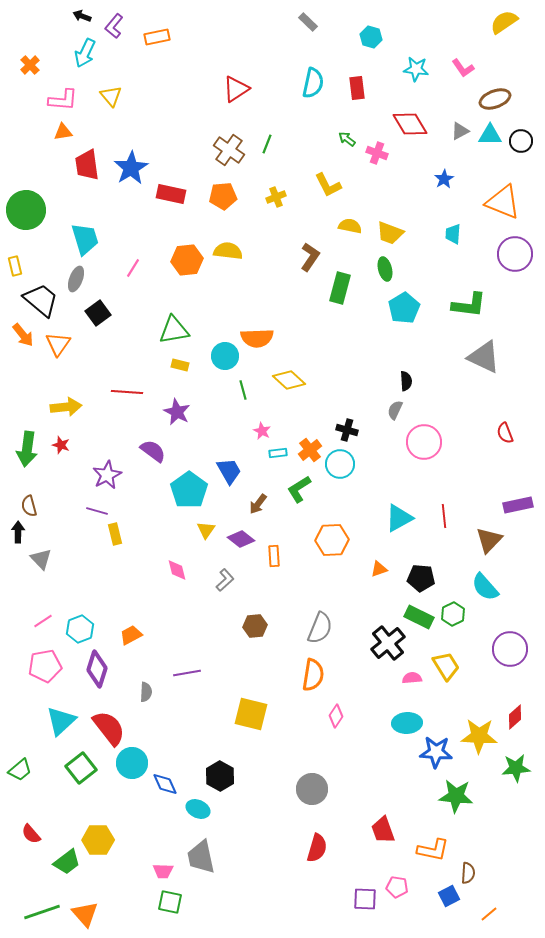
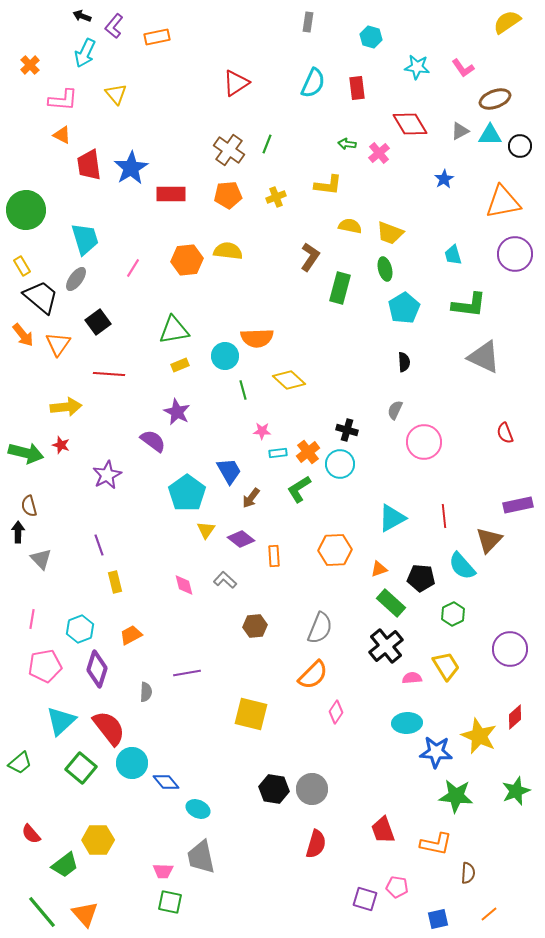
gray rectangle at (308, 22): rotated 54 degrees clockwise
yellow semicircle at (504, 22): moved 3 px right
cyan star at (416, 69): moved 1 px right, 2 px up
cyan semicircle at (313, 83): rotated 12 degrees clockwise
red triangle at (236, 89): moved 6 px up
yellow triangle at (111, 96): moved 5 px right, 2 px up
orange triangle at (63, 132): moved 1 px left, 3 px down; rotated 36 degrees clockwise
green arrow at (347, 139): moved 5 px down; rotated 30 degrees counterclockwise
black circle at (521, 141): moved 1 px left, 5 px down
pink cross at (377, 153): moved 2 px right; rotated 30 degrees clockwise
red trapezoid at (87, 165): moved 2 px right
yellow L-shape at (328, 185): rotated 56 degrees counterclockwise
red rectangle at (171, 194): rotated 12 degrees counterclockwise
orange pentagon at (223, 196): moved 5 px right, 1 px up
orange triangle at (503, 202): rotated 33 degrees counterclockwise
cyan trapezoid at (453, 234): moved 21 px down; rotated 20 degrees counterclockwise
yellow rectangle at (15, 266): moved 7 px right; rotated 18 degrees counterclockwise
gray ellipse at (76, 279): rotated 15 degrees clockwise
black trapezoid at (41, 300): moved 3 px up
black square at (98, 313): moved 9 px down
yellow rectangle at (180, 365): rotated 36 degrees counterclockwise
black semicircle at (406, 381): moved 2 px left, 19 px up
red line at (127, 392): moved 18 px left, 18 px up
pink star at (262, 431): rotated 24 degrees counterclockwise
green arrow at (27, 449): moved 1 px left, 4 px down; rotated 84 degrees counterclockwise
orange cross at (310, 450): moved 2 px left, 2 px down
purple semicircle at (153, 451): moved 10 px up
cyan pentagon at (189, 490): moved 2 px left, 3 px down
brown arrow at (258, 504): moved 7 px left, 6 px up
purple line at (97, 511): moved 2 px right, 34 px down; rotated 55 degrees clockwise
cyan triangle at (399, 518): moved 7 px left
yellow rectangle at (115, 534): moved 48 px down
orange hexagon at (332, 540): moved 3 px right, 10 px down
pink diamond at (177, 570): moved 7 px right, 15 px down
gray L-shape at (225, 580): rotated 95 degrees counterclockwise
cyan semicircle at (485, 587): moved 23 px left, 21 px up
green rectangle at (419, 617): moved 28 px left, 14 px up; rotated 16 degrees clockwise
pink line at (43, 621): moved 11 px left, 2 px up; rotated 48 degrees counterclockwise
black cross at (388, 643): moved 2 px left, 3 px down
orange semicircle at (313, 675): rotated 36 degrees clockwise
pink diamond at (336, 716): moved 4 px up
yellow star at (479, 736): rotated 21 degrees clockwise
green square at (81, 768): rotated 12 degrees counterclockwise
green star at (516, 768): moved 23 px down; rotated 16 degrees counterclockwise
green trapezoid at (20, 770): moved 7 px up
black hexagon at (220, 776): moved 54 px right, 13 px down; rotated 20 degrees counterclockwise
blue diamond at (165, 784): moved 1 px right, 2 px up; rotated 16 degrees counterclockwise
red semicircle at (317, 848): moved 1 px left, 4 px up
orange L-shape at (433, 850): moved 3 px right, 6 px up
green trapezoid at (67, 862): moved 2 px left, 3 px down
blue square at (449, 896): moved 11 px left, 23 px down; rotated 15 degrees clockwise
purple square at (365, 899): rotated 15 degrees clockwise
green line at (42, 912): rotated 69 degrees clockwise
